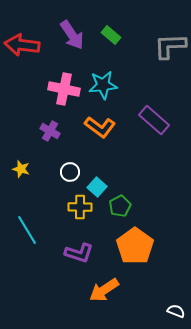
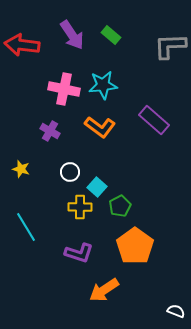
cyan line: moved 1 px left, 3 px up
